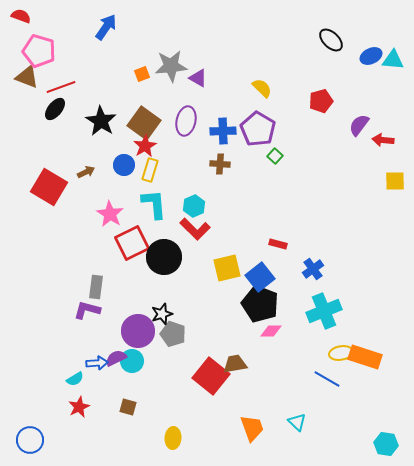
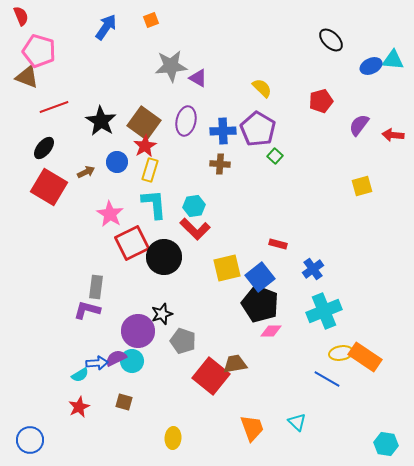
red semicircle at (21, 16): rotated 48 degrees clockwise
blue ellipse at (371, 56): moved 10 px down
orange square at (142, 74): moved 9 px right, 54 px up
red line at (61, 87): moved 7 px left, 20 px down
black ellipse at (55, 109): moved 11 px left, 39 px down
red arrow at (383, 140): moved 10 px right, 5 px up
blue circle at (124, 165): moved 7 px left, 3 px up
yellow square at (395, 181): moved 33 px left, 5 px down; rotated 15 degrees counterclockwise
cyan hexagon at (194, 206): rotated 15 degrees clockwise
gray pentagon at (173, 334): moved 10 px right, 7 px down
orange rectangle at (365, 357): rotated 16 degrees clockwise
cyan semicircle at (75, 379): moved 5 px right, 4 px up
brown square at (128, 407): moved 4 px left, 5 px up
